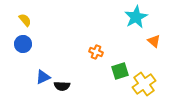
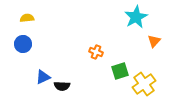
yellow semicircle: moved 2 px right, 2 px up; rotated 56 degrees counterclockwise
orange triangle: rotated 32 degrees clockwise
